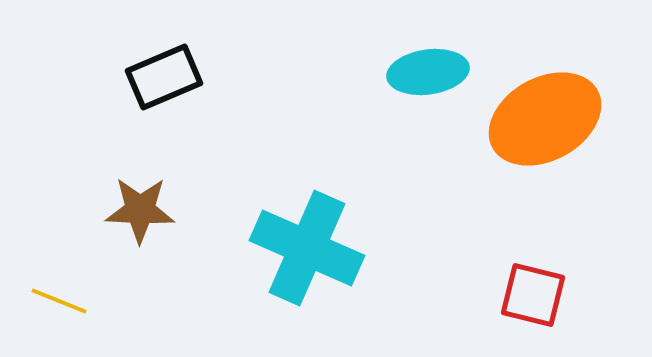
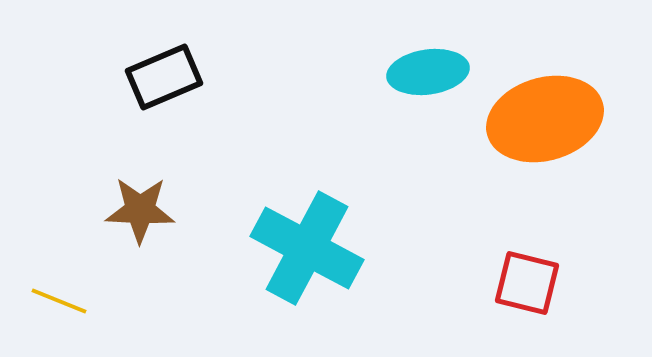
orange ellipse: rotated 13 degrees clockwise
cyan cross: rotated 4 degrees clockwise
red square: moved 6 px left, 12 px up
